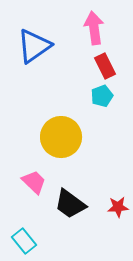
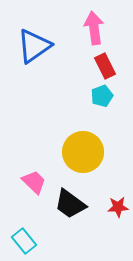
yellow circle: moved 22 px right, 15 px down
